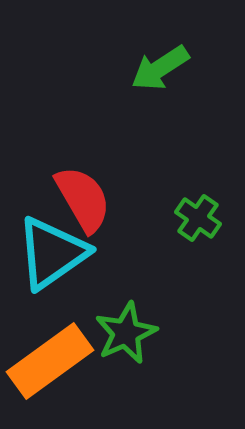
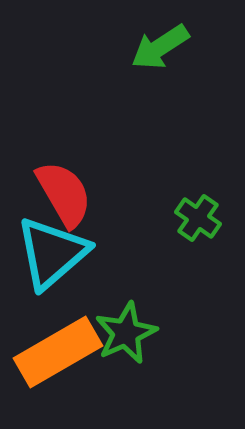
green arrow: moved 21 px up
red semicircle: moved 19 px left, 5 px up
cyan triangle: rotated 6 degrees counterclockwise
orange rectangle: moved 8 px right, 9 px up; rotated 6 degrees clockwise
